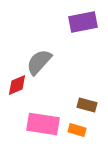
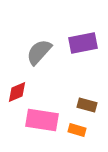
purple rectangle: moved 21 px down
gray semicircle: moved 10 px up
red diamond: moved 7 px down
pink rectangle: moved 1 px left, 4 px up
